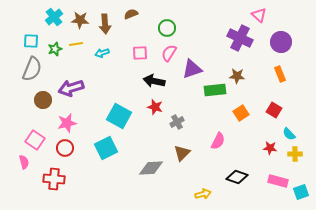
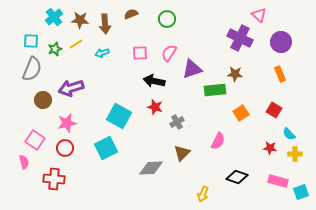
green circle at (167, 28): moved 9 px up
yellow line at (76, 44): rotated 24 degrees counterclockwise
brown star at (237, 76): moved 2 px left, 2 px up
yellow arrow at (203, 194): rotated 126 degrees clockwise
